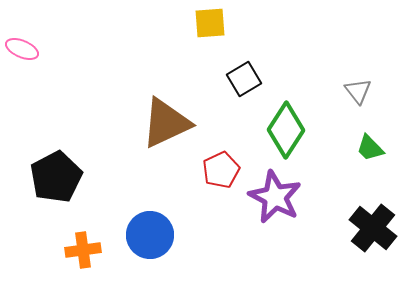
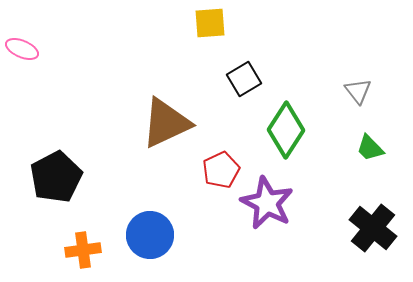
purple star: moved 8 px left, 6 px down
